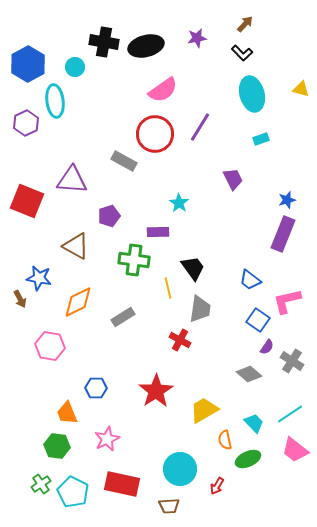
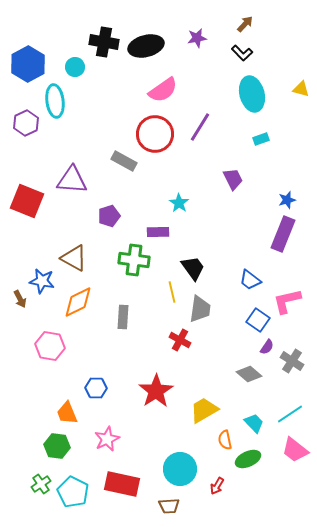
brown triangle at (76, 246): moved 2 px left, 12 px down
blue star at (39, 278): moved 3 px right, 3 px down
yellow line at (168, 288): moved 4 px right, 4 px down
gray rectangle at (123, 317): rotated 55 degrees counterclockwise
